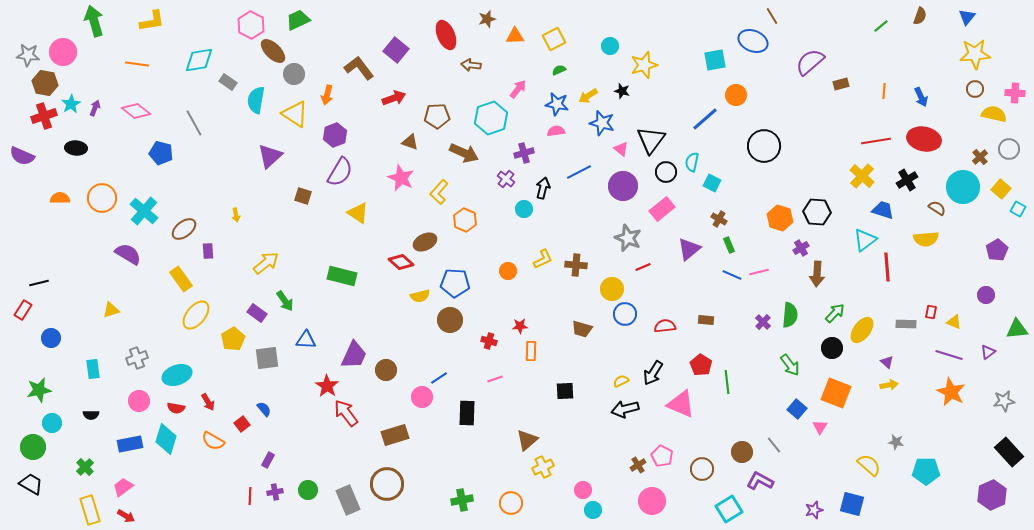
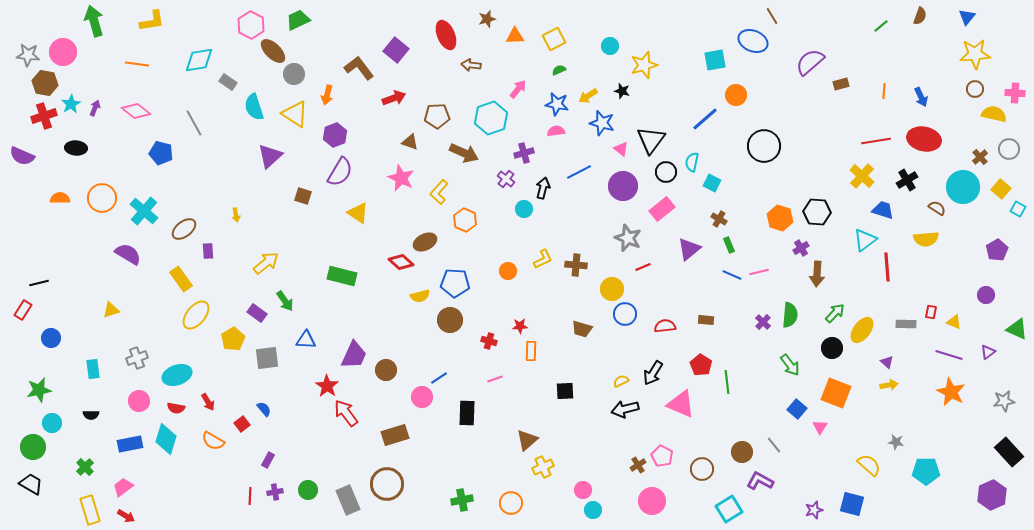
cyan semicircle at (256, 100): moved 2 px left, 7 px down; rotated 28 degrees counterclockwise
green triangle at (1017, 329): rotated 30 degrees clockwise
